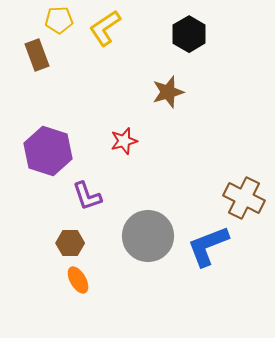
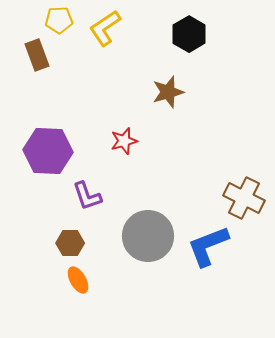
purple hexagon: rotated 15 degrees counterclockwise
